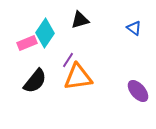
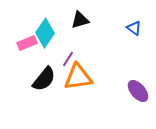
purple line: moved 1 px up
black semicircle: moved 9 px right, 2 px up
